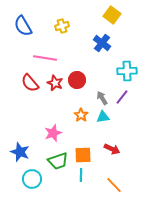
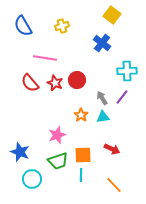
pink star: moved 4 px right, 2 px down
